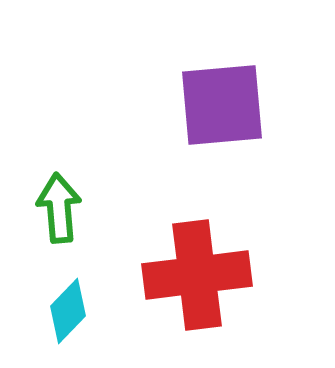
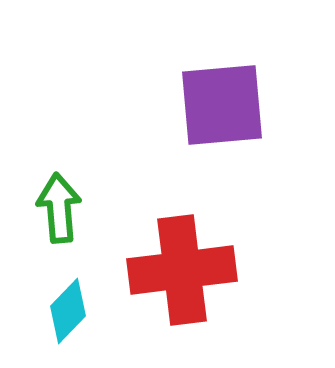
red cross: moved 15 px left, 5 px up
